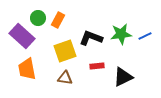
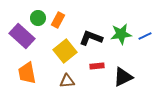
yellow square: rotated 20 degrees counterclockwise
orange trapezoid: moved 4 px down
brown triangle: moved 2 px right, 3 px down; rotated 14 degrees counterclockwise
